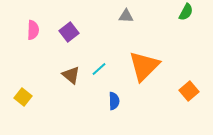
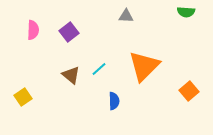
green semicircle: rotated 66 degrees clockwise
yellow square: rotated 18 degrees clockwise
